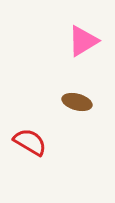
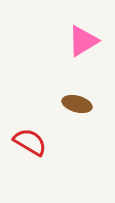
brown ellipse: moved 2 px down
